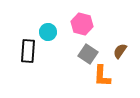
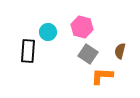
pink hexagon: moved 3 px down
brown semicircle: rotated 21 degrees counterclockwise
orange L-shape: rotated 90 degrees clockwise
